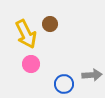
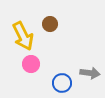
yellow arrow: moved 3 px left, 2 px down
gray arrow: moved 2 px left, 2 px up; rotated 12 degrees clockwise
blue circle: moved 2 px left, 1 px up
